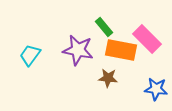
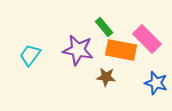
brown star: moved 2 px left, 1 px up
blue star: moved 6 px up; rotated 10 degrees clockwise
